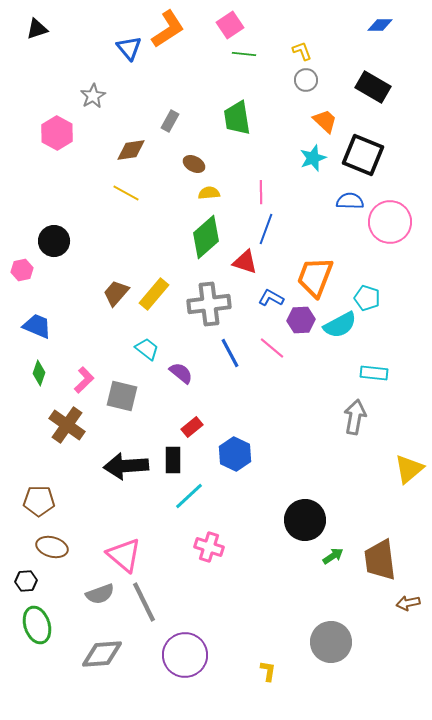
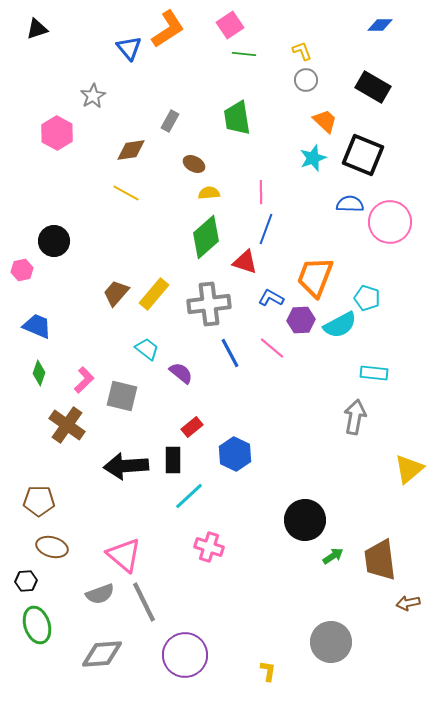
blue semicircle at (350, 201): moved 3 px down
